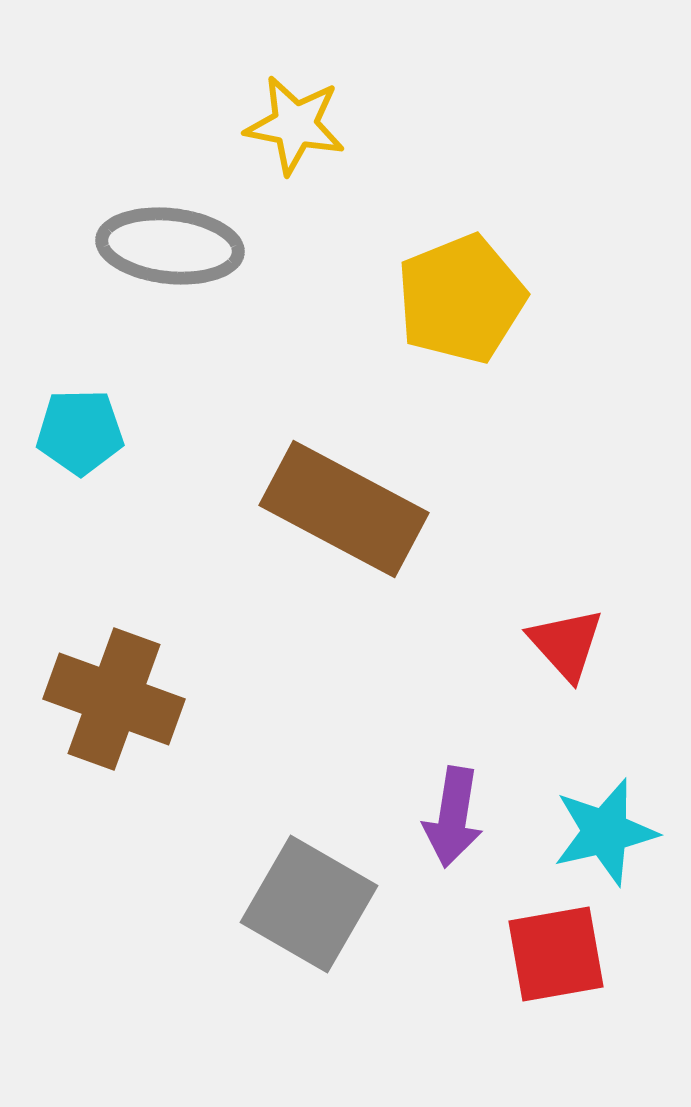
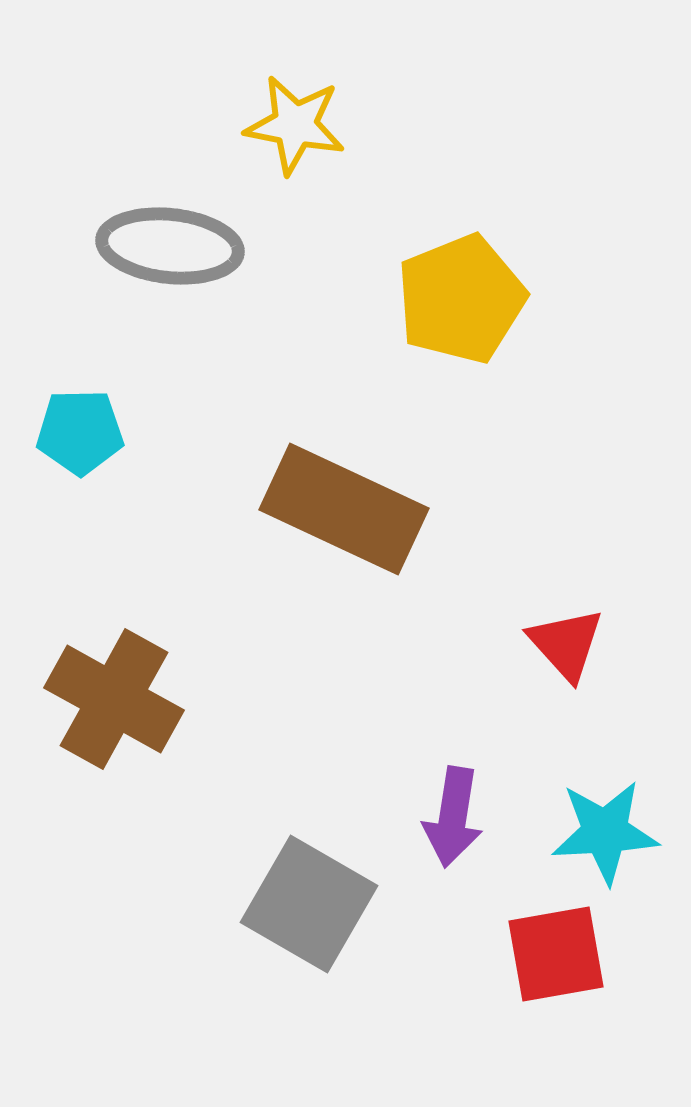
brown rectangle: rotated 3 degrees counterclockwise
brown cross: rotated 9 degrees clockwise
cyan star: rotated 10 degrees clockwise
